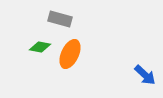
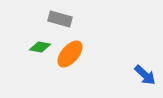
orange ellipse: rotated 16 degrees clockwise
